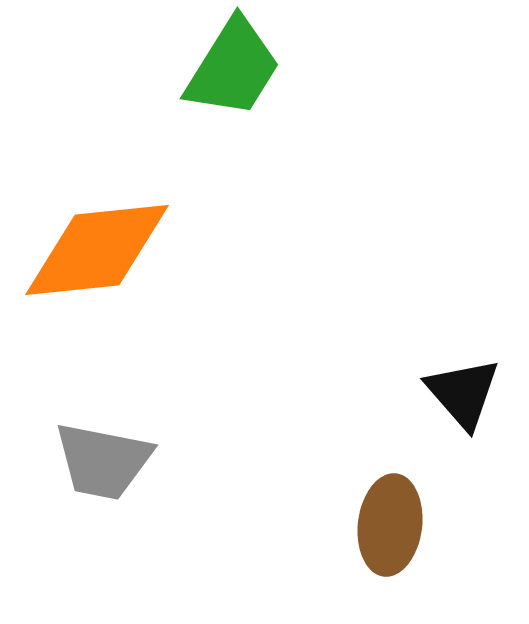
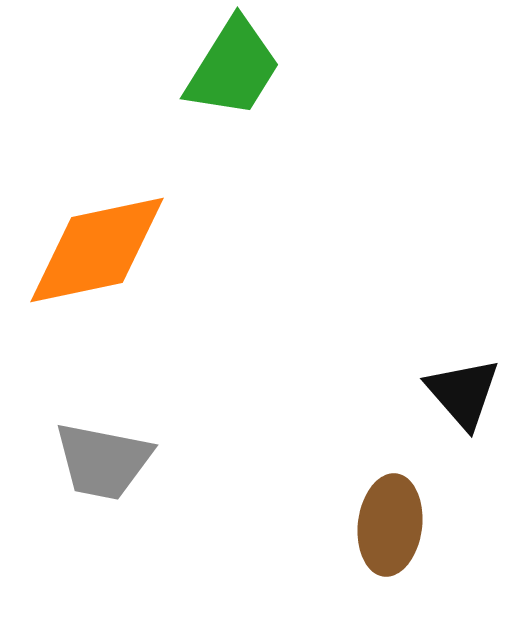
orange diamond: rotated 6 degrees counterclockwise
